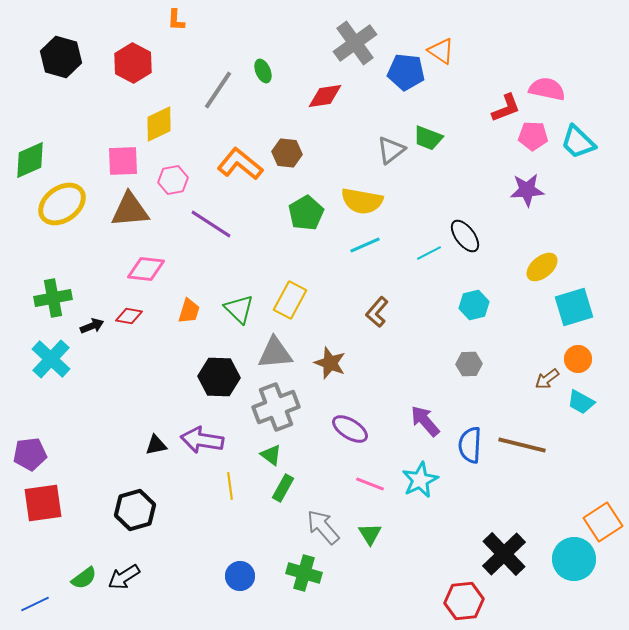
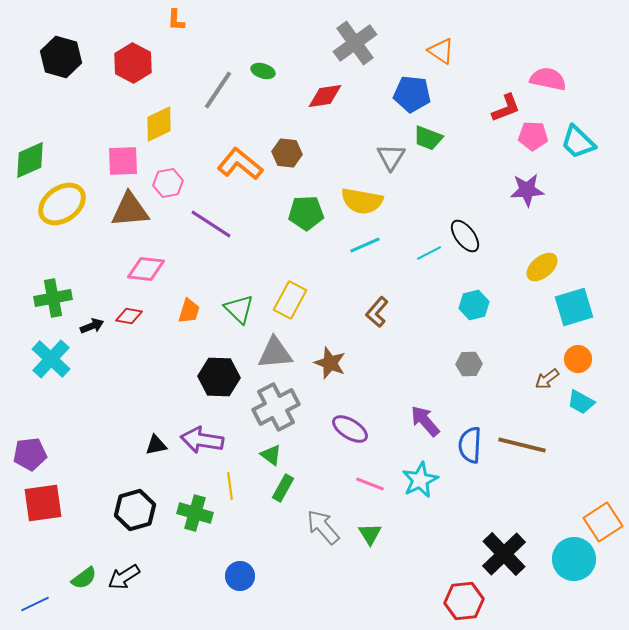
green ellipse at (263, 71): rotated 50 degrees counterclockwise
blue pentagon at (406, 72): moved 6 px right, 22 px down
pink semicircle at (547, 89): moved 1 px right, 10 px up
gray triangle at (391, 150): moved 7 px down; rotated 20 degrees counterclockwise
pink hexagon at (173, 180): moved 5 px left, 3 px down
green pentagon at (306, 213): rotated 28 degrees clockwise
gray cross at (276, 407): rotated 6 degrees counterclockwise
green cross at (304, 573): moved 109 px left, 60 px up
